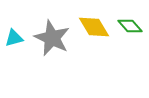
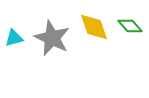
yellow diamond: rotated 12 degrees clockwise
